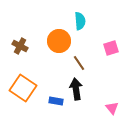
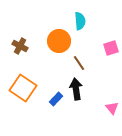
blue rectangle: moved 2 px up; rotated 56 degrees counterclockwise
